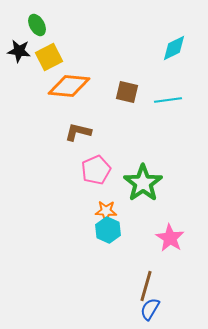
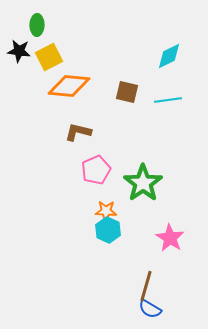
green ellipse: rotated 30 degrees clockwise
cyan diamond: moved 5 px left, 8 px down
blue semicircle: rotated 90 degrees counterclockwise
